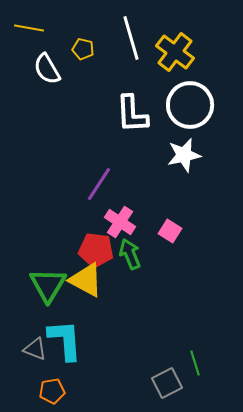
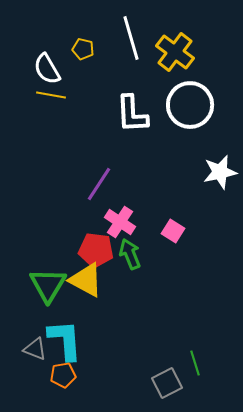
yellow line: moved 22 px right, 67 px down
white star: moved 36 px right, 17 px down
pink square: moved 3 px right
orange pentagon: moved 11 px right, 16 px up
